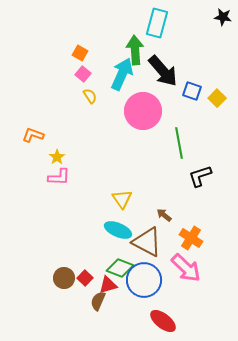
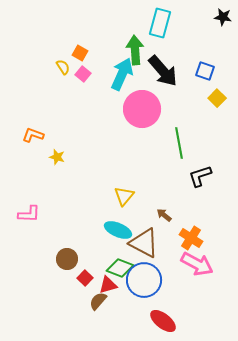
cyan rectangle: moved 3 px right
blue square: moved 13 px right, 20 px up
yellow semicircle: moved 27 px left, 29 px up
pink circle: moved 1 px left, 2 px up
yellow star: rotated 21 degrees counterclockwise
pink L-shape: moved 30 px left, 37 px down
yellow triangle: moved 2 px right, 3 px up; rotated 15 degrees clockwise
brown triangle: moved 3 px left, 1 px down
pink arrow: moved 11 px right, 4 px up; rotated 16 degrees counterclockwise
brown circle: moved 3 px right, 19 px up
brown semicircle: rotated 18 degrees clockwise
